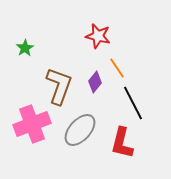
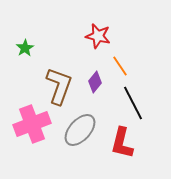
orange line: moved 3 px right, 2 px up
